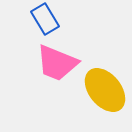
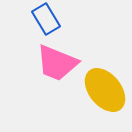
blue rectangle: moved 1 px right
